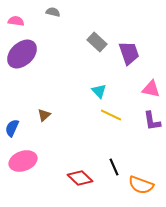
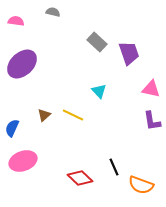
purple ellipse: moved 10 px down
yellow line: moved 38 px left
